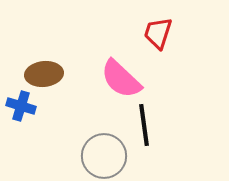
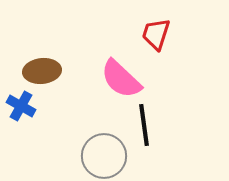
red trapezoid: moved 2 px left, 1 px down
brown ellipse: moved 2 px left, 3 px up
blue cross: rotated 12 degrees clockwise
